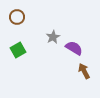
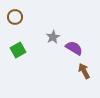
brown circle: moved 2 px left
